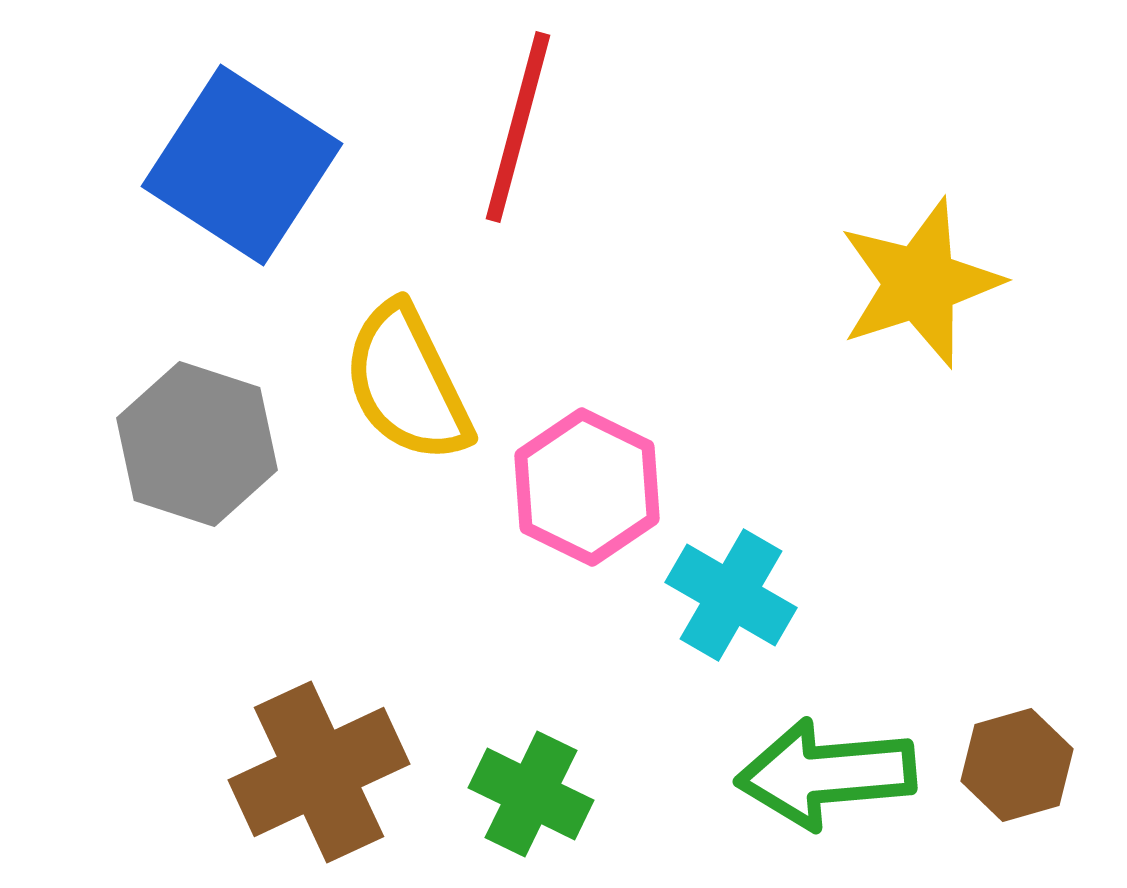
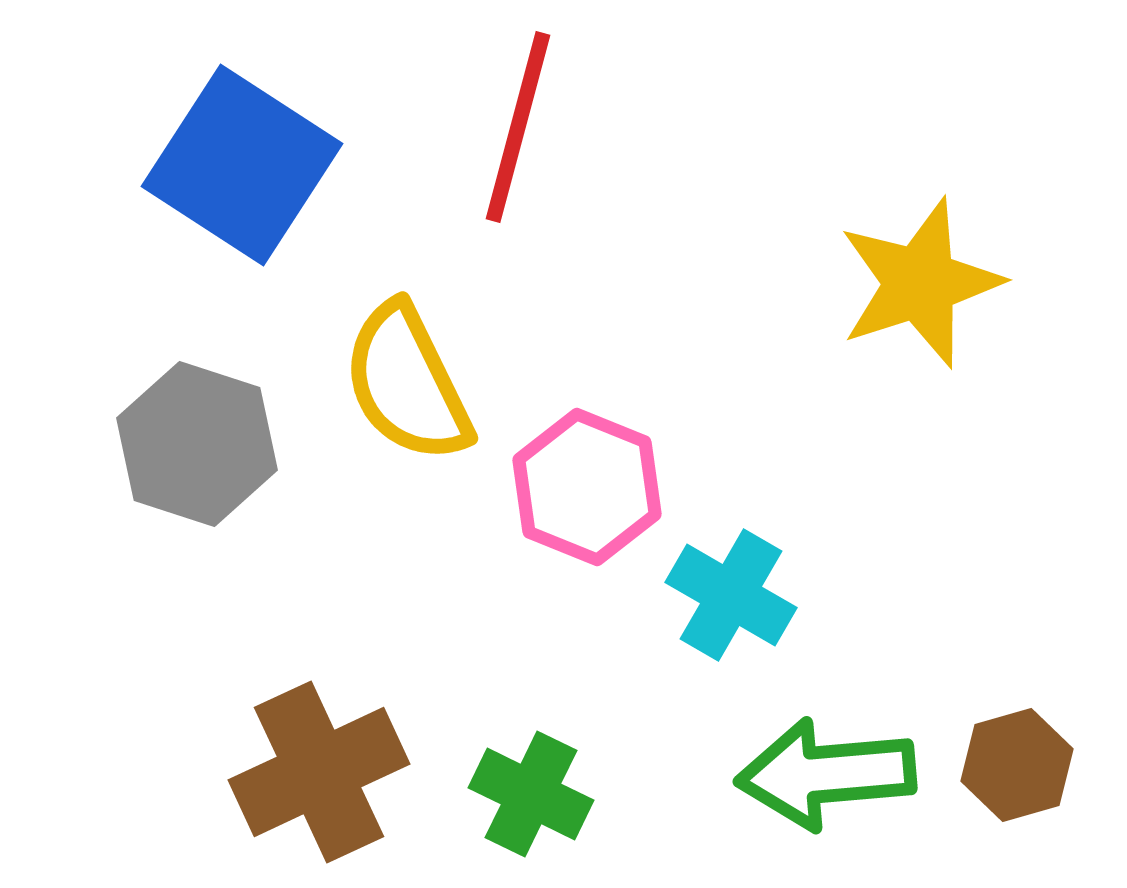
pink hexagon: rotated 4 degrees counterclockwise
